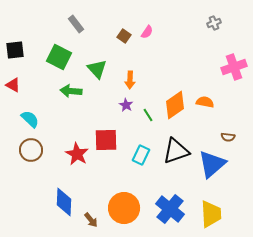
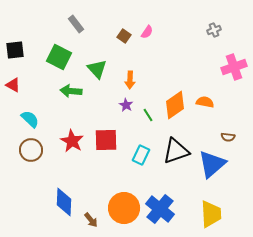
gray cross: moved 7 px down
red star: moved 5 px left, 13 px up
blue cross: moved 10 px left
